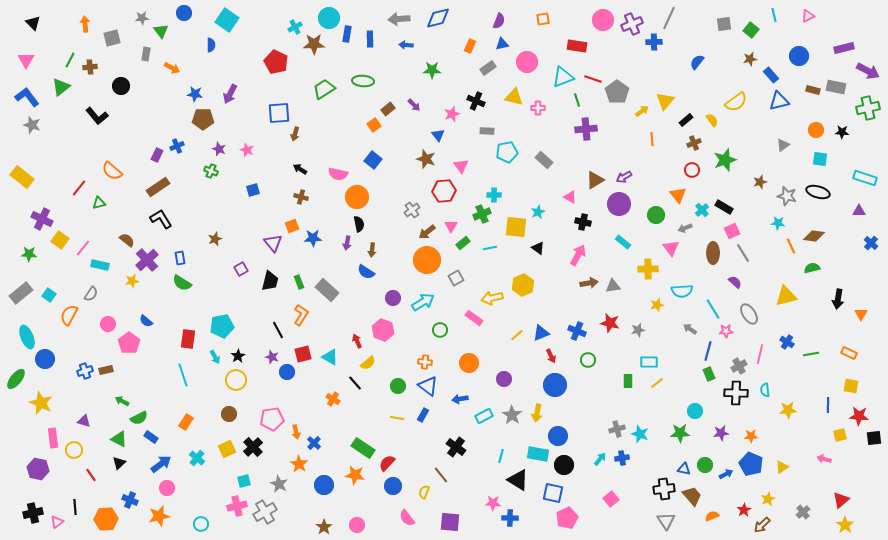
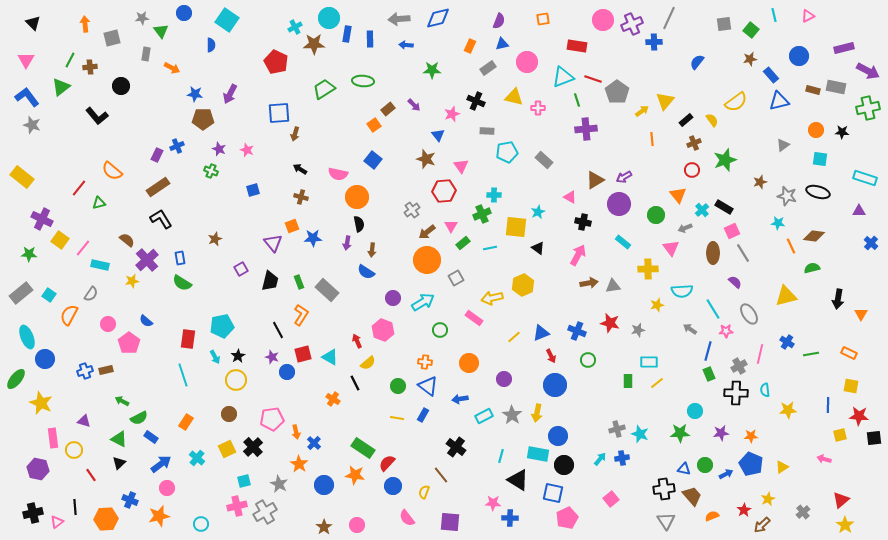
yellow line at (517, 335): moved 3 px left, 2 px down
black line at (355, 383): rotated 14 degrees clockwise
